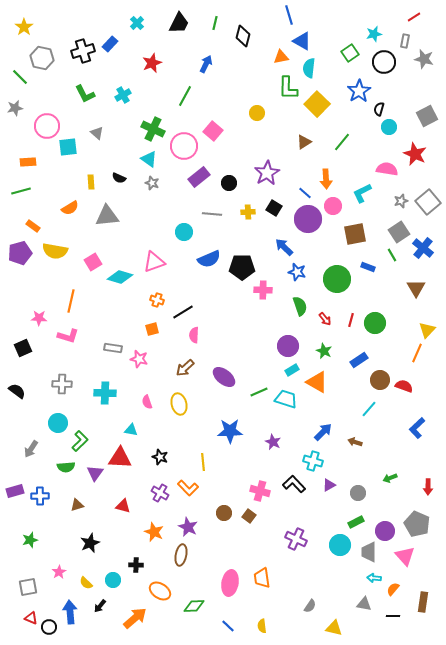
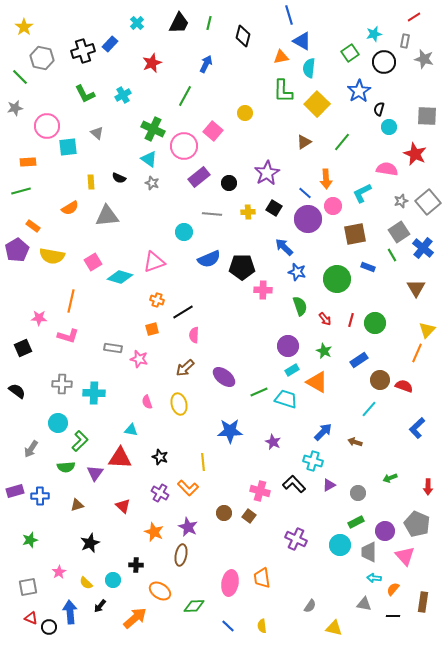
green line at (215, 23): moved 6 px left
green L-shape at (288, 88): moved 5 px left, 3 px down
yellow circle at (257, 113): moved 12 px left
gray square at (427, 116): rotated 30 degrees clockwise
yellow semicircle at (55, 251): moved 3 px left, 5 px down
purple pentagon at (20, 253): moved 3 px left, 3 px up; rotated 15 degrees counterclockwise
cyan cross at (105, 393): moved 11 px left
red triangle at (123, 506): rotated 28 degrees clockwise
